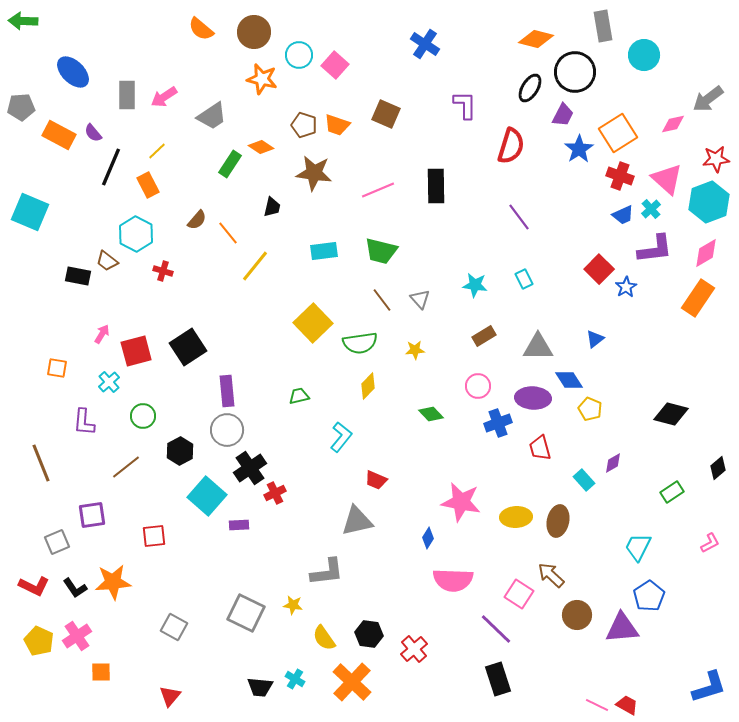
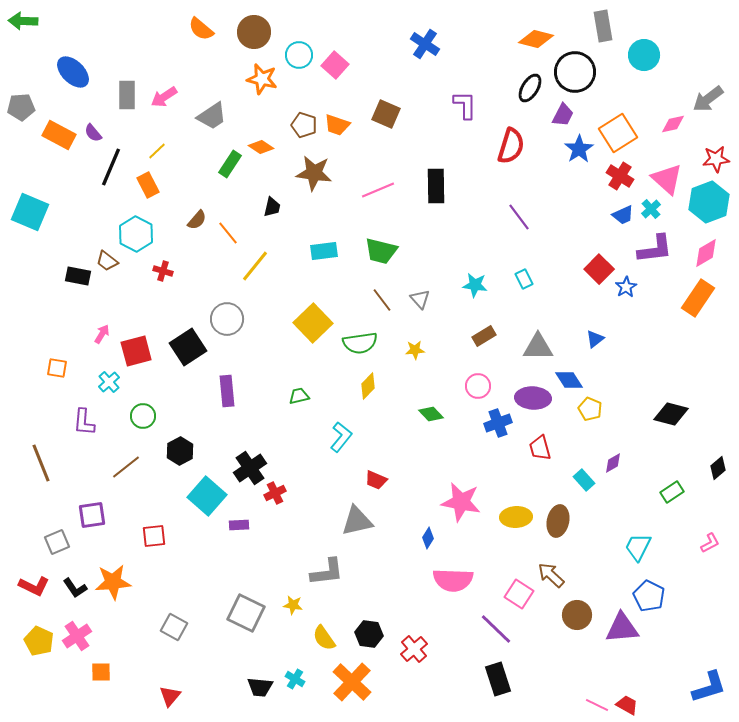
red cross at (620, 176): rotated 12 degrees clockwise
gray circle at (227, 430): moved 111 px up
blue pentagon at (649, 596): rotated 12 degrees counterclockwise
